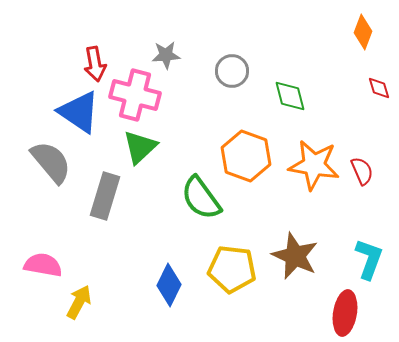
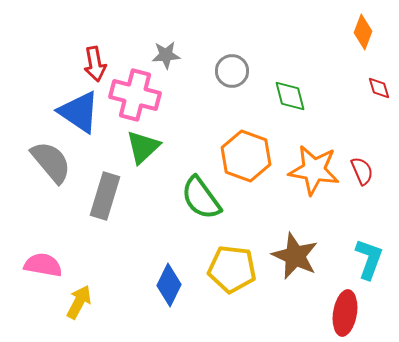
green triangle: moved 3 px right
orange star: moved 5 px down
